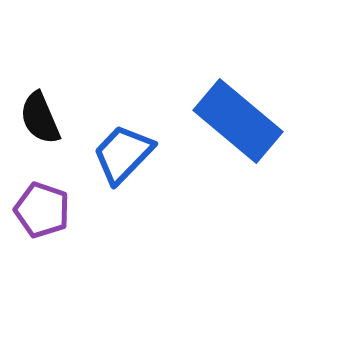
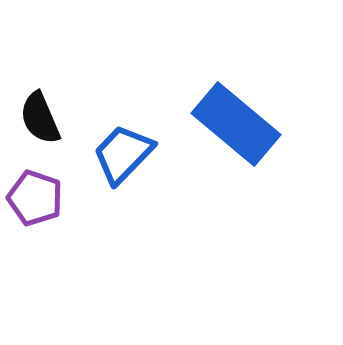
blue rectangle: moved 2 px left, 3 px down
purple pentagon: moved 7 px left, 12 px up
